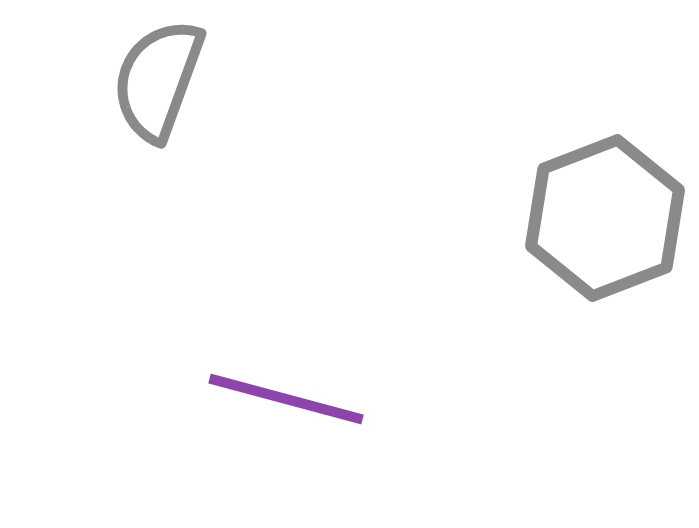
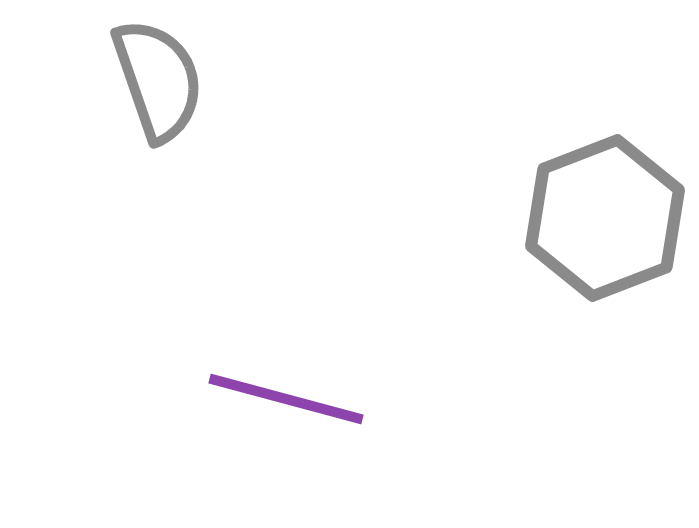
gray semicircle: rotated 141 degrees clockwise
